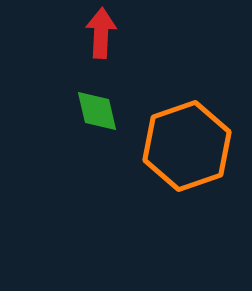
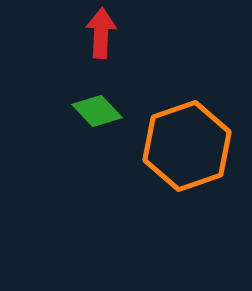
green diamond: rotated 30 degrees counterclockwise
